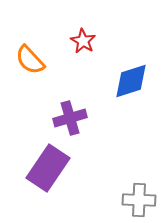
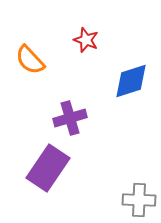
red star: moved 3 px right, 1 px up; rotated 10 degrees counterclockwise
